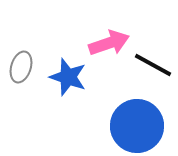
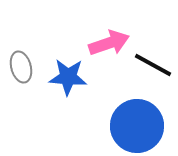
gray ellipse: rotated 32 degrees counterclockwise
blue star: rotated 15 degrees counterclockwise
